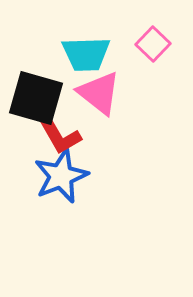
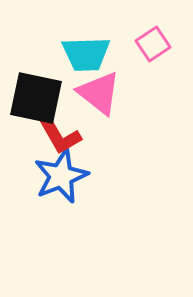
pink square: rotated 12 degrees clockwise
black square: rotated 4 degrees counterclockwise
